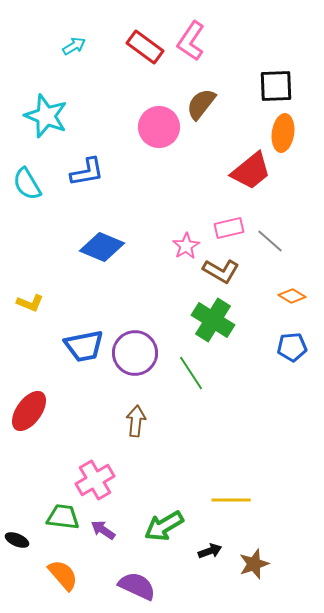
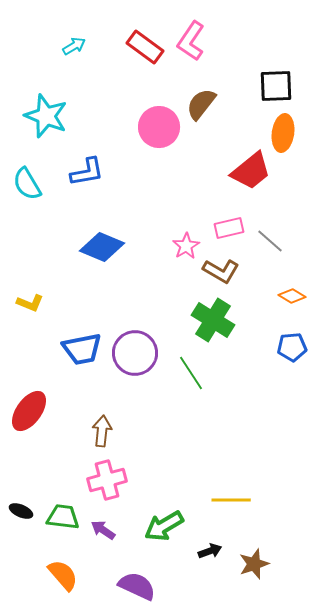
blue trapezoid: moved 2 px left, 3 px down
brown arrow: moved 34 px left, 10 px down
pink cross: moved 12 px right; rotated 15 degrees clockwise
black ellipse: moved 4 px right, 29 px up
